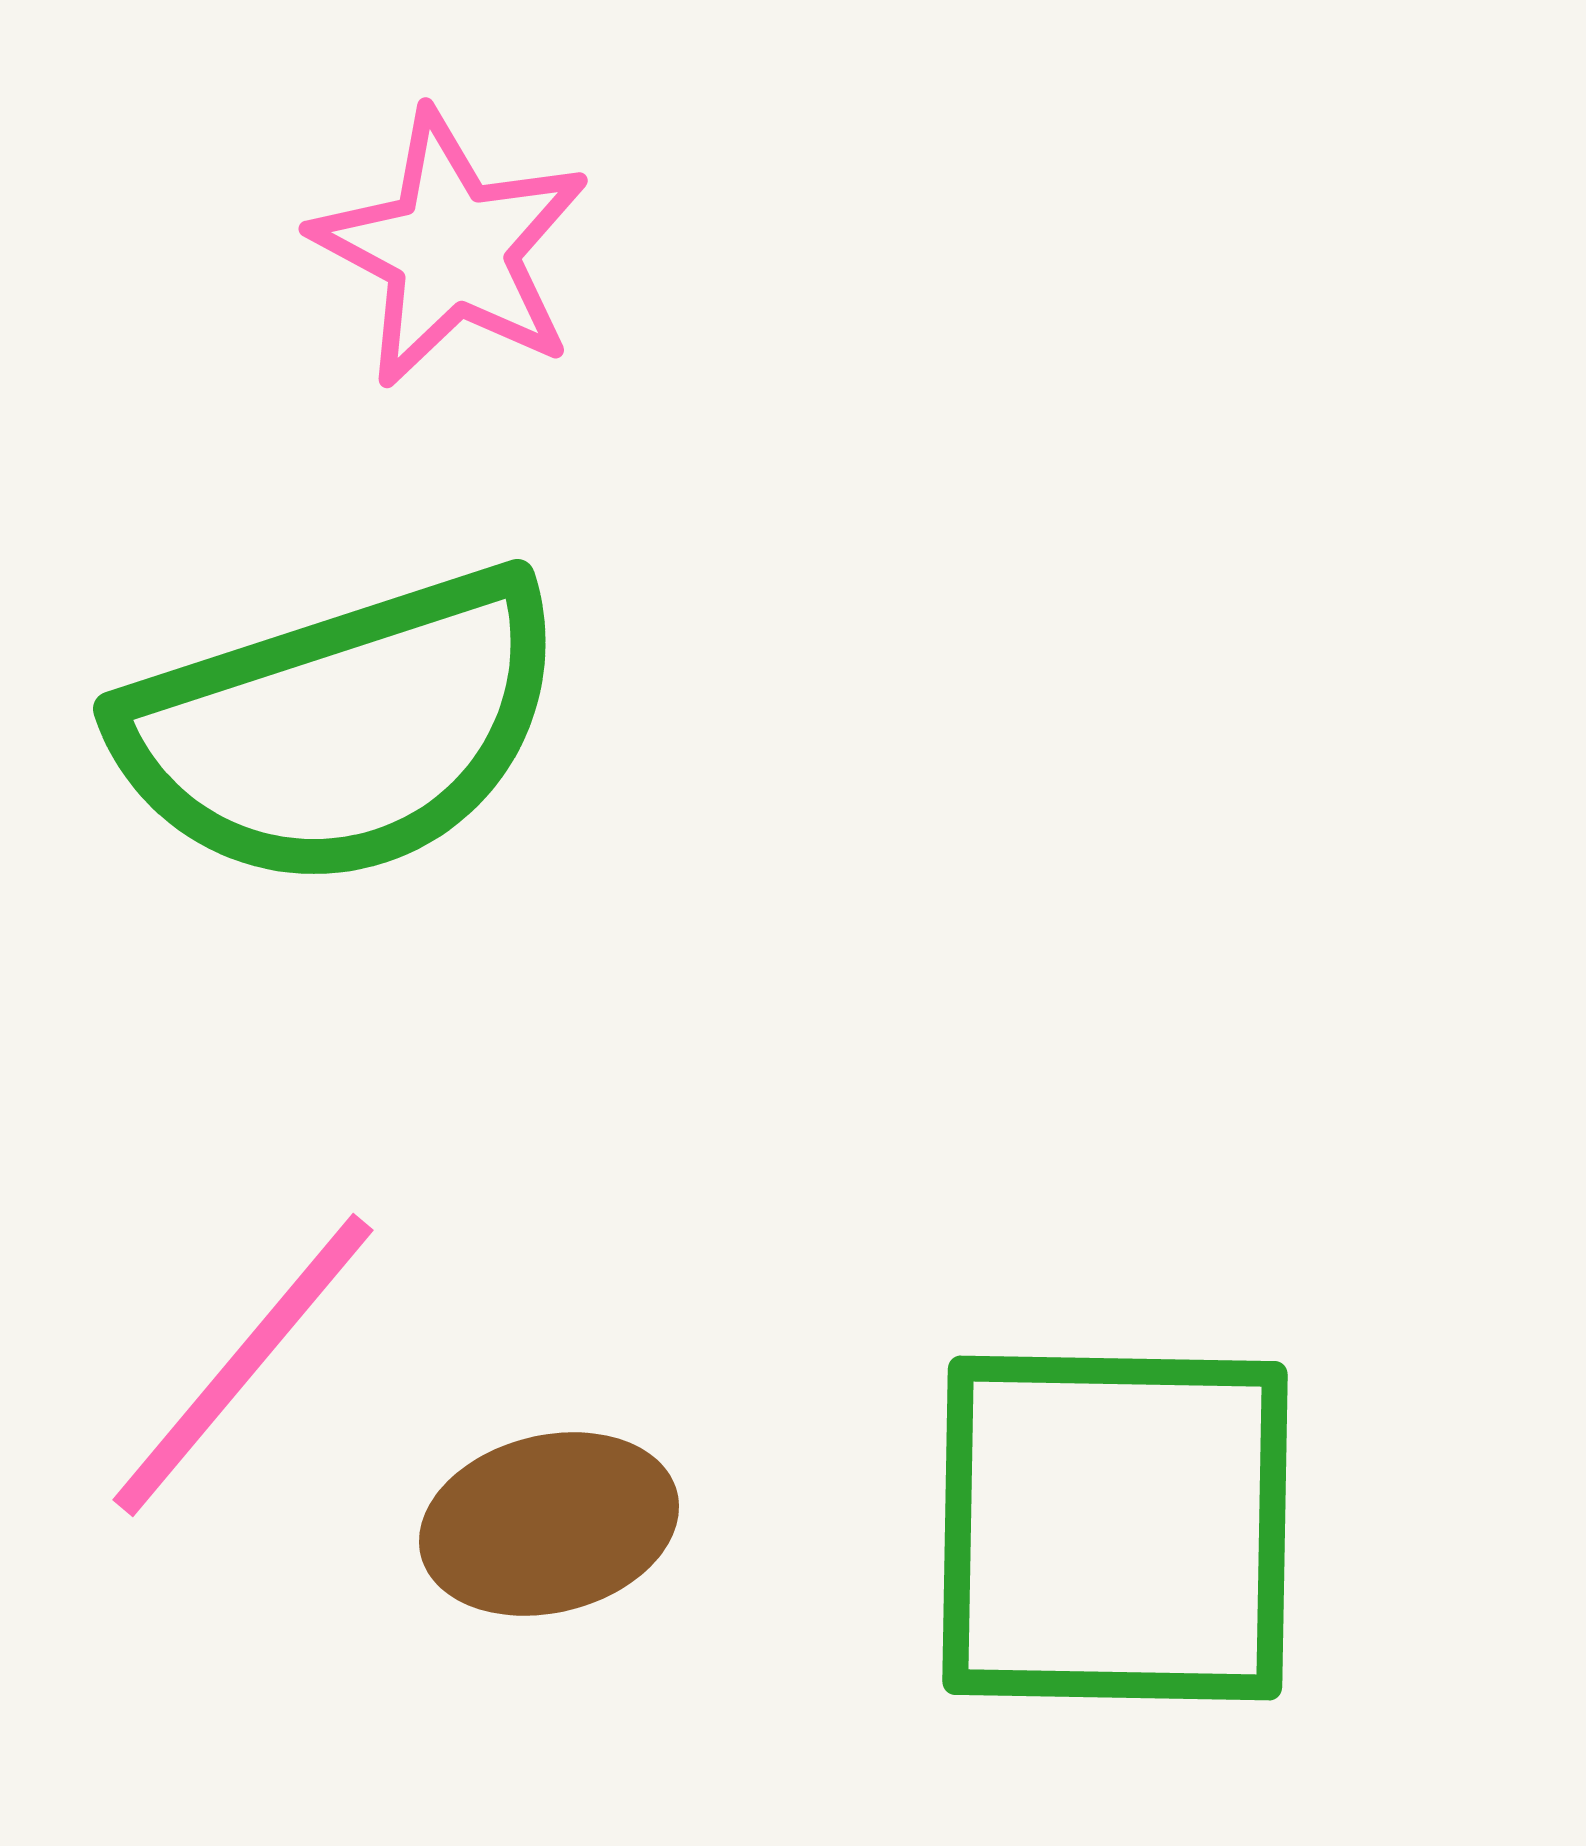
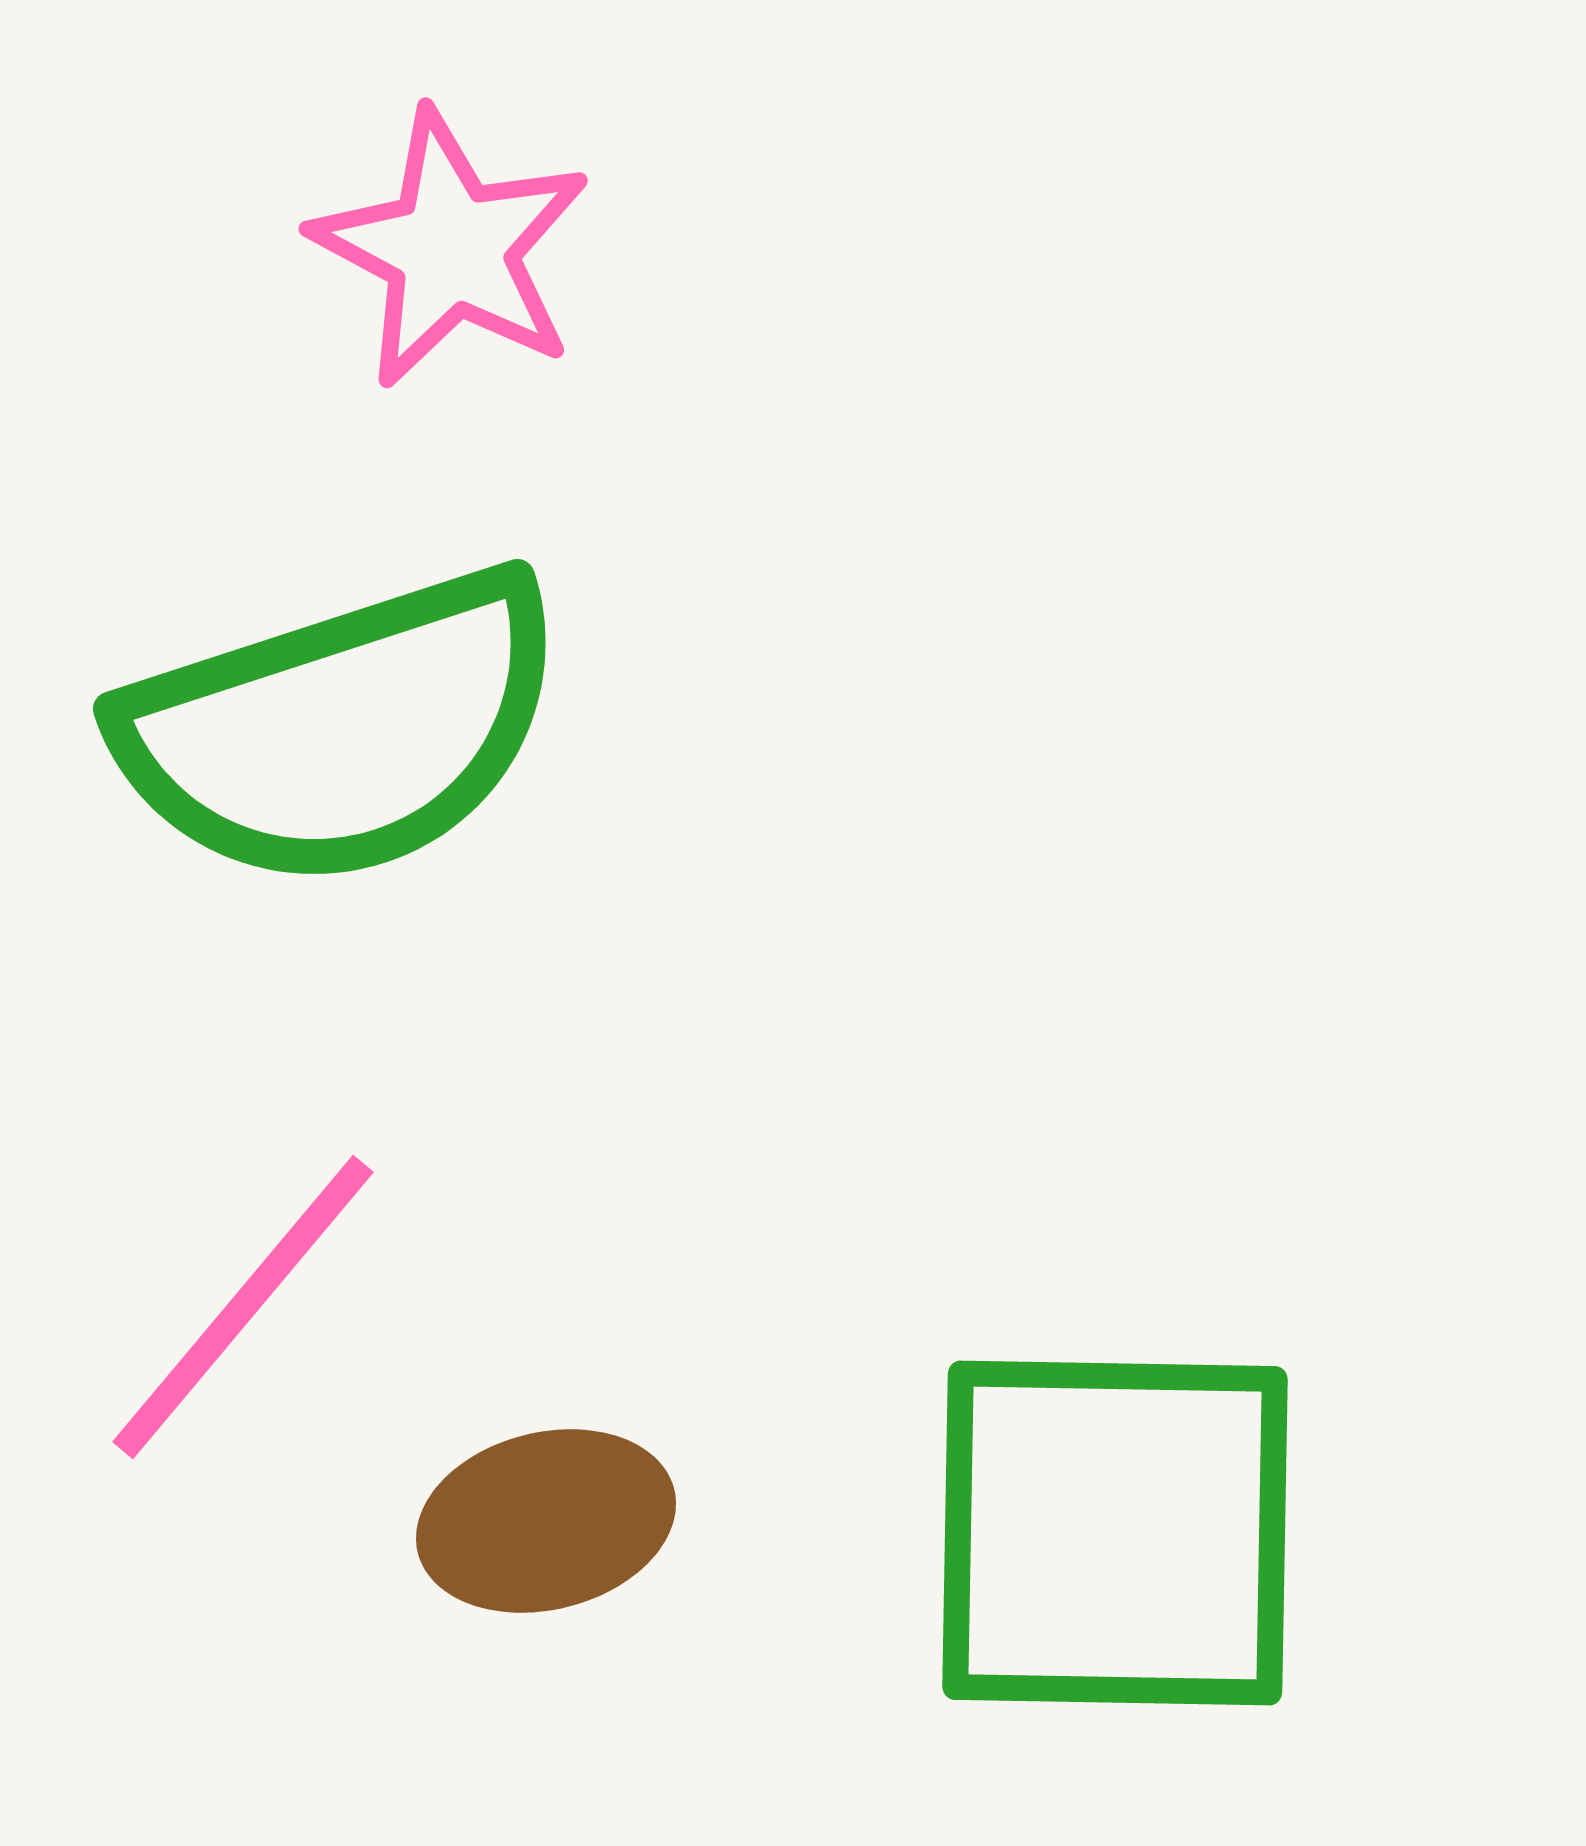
pink line: moved 58 px up
brown ellipse: moved 3 px left, 3 px up
green square: moved 5 px down
